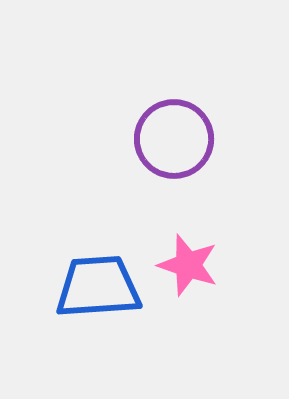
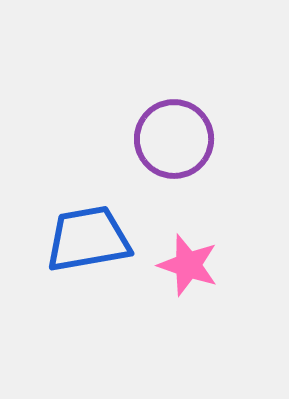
blue trapezoid: moved 10 px left, 48 px up; rotated 6 degrees counterclockwise
